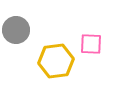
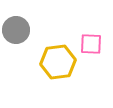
yellow hexagon: moved 2 px right, 1 px down
